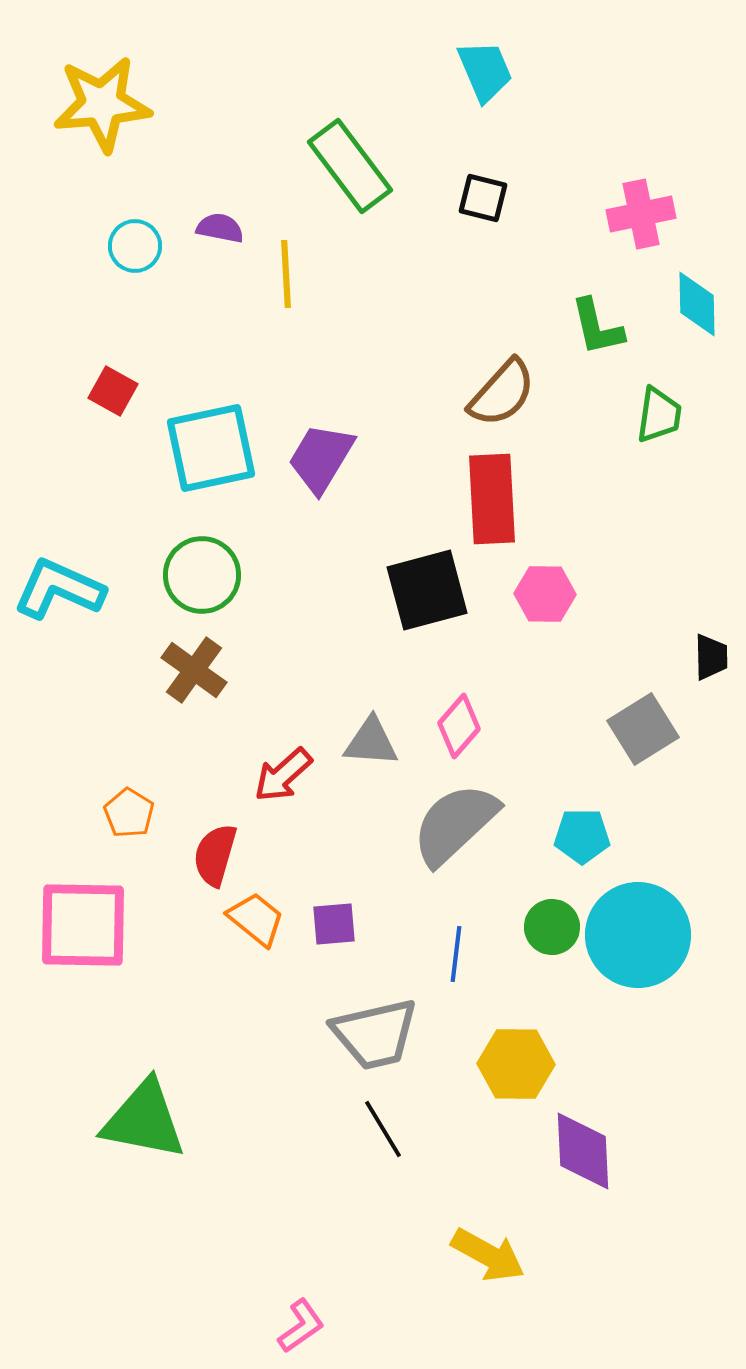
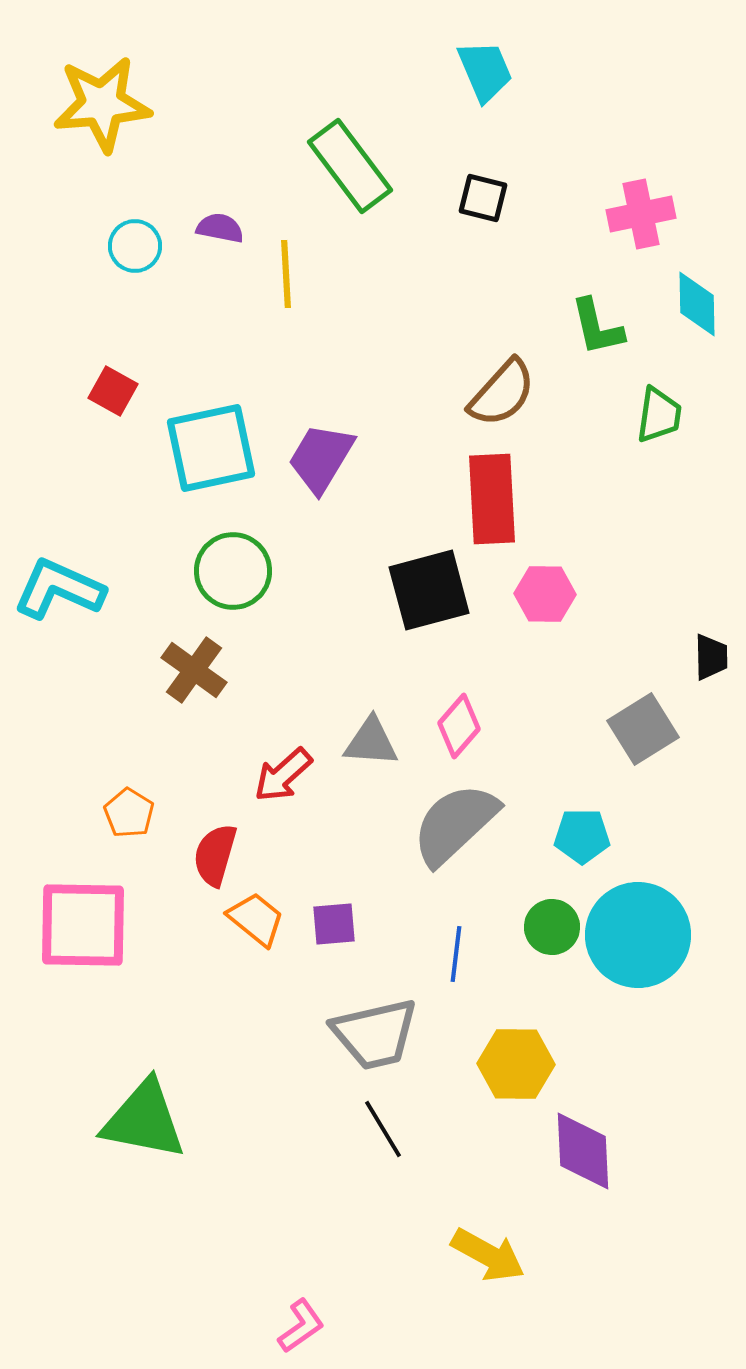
green circle at (202, 575): moved 31 px right, 4 px up
black square at (427, 590): moved 2 px right
